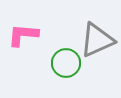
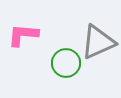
gray triangle: moved 1 px right, 2 px down
